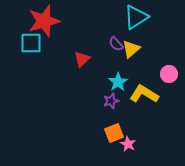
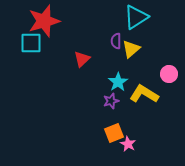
purple semicircle: moved 3 px up; rotated 42 degrees clockwise
